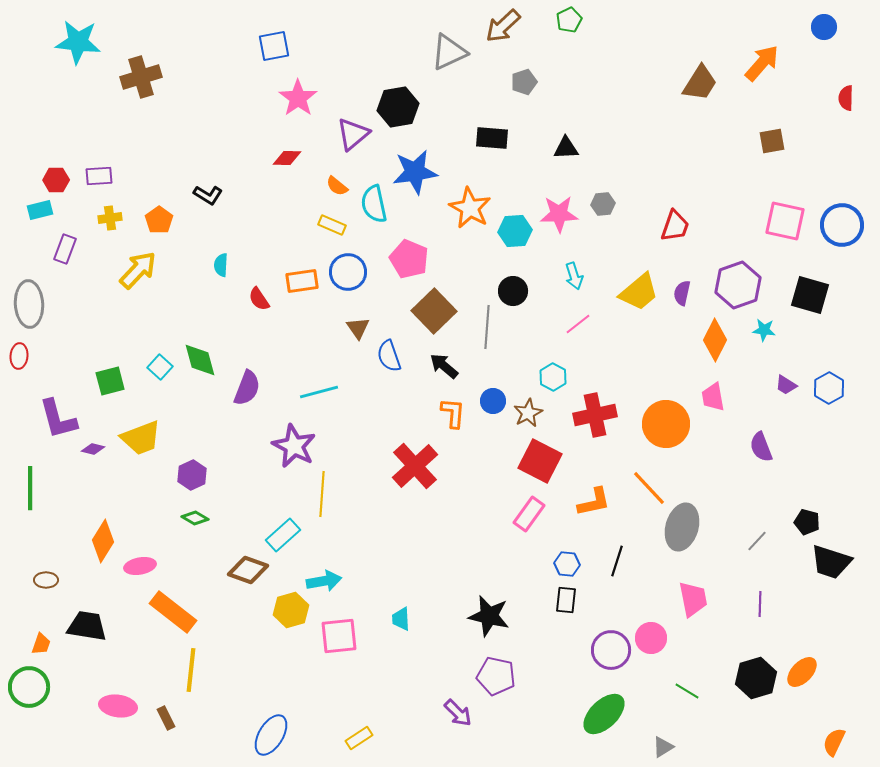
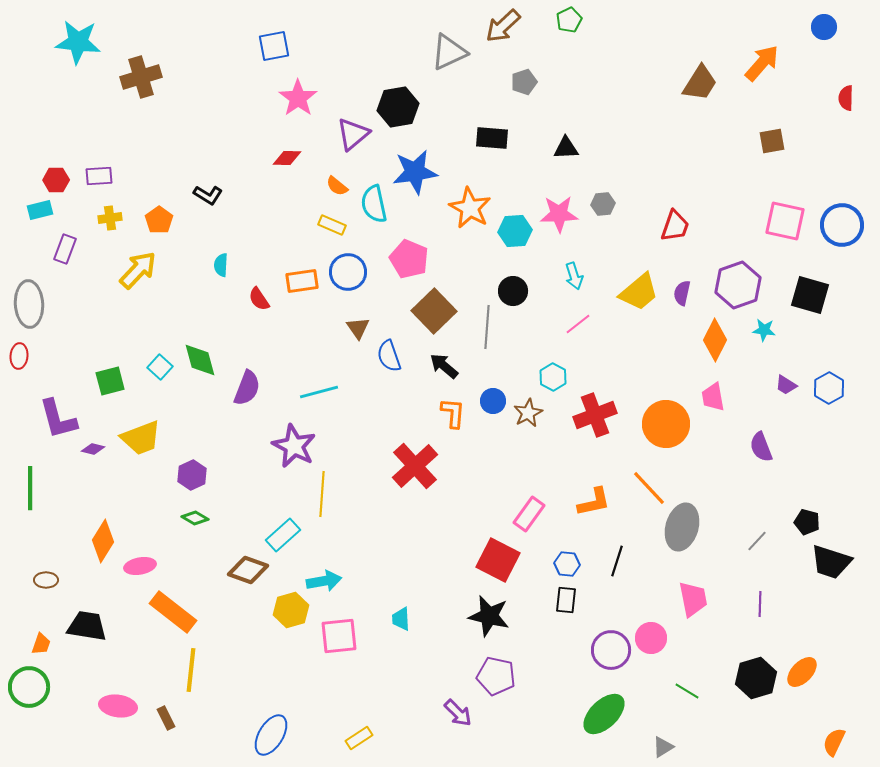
red cross at (595, 415): rotated 9 degrees counterclockwise
red square at (540, 461): moved 42 px left, 99 px down
